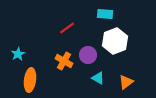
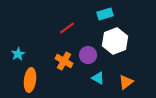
cyan rectangle: rotated 21 degrees counterclockwise
